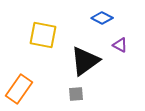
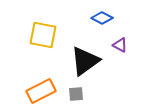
orange rectangle: moved 22 px right, 2 px down; rotated 28 degrees clockwise
